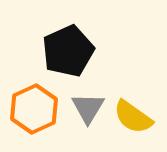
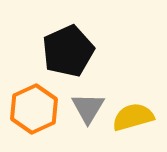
yellow semicircle: rotated 129 degrees clockwise
